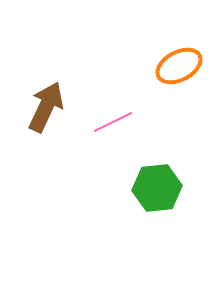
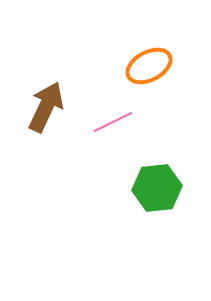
orange ellipse: moved 30 px left
